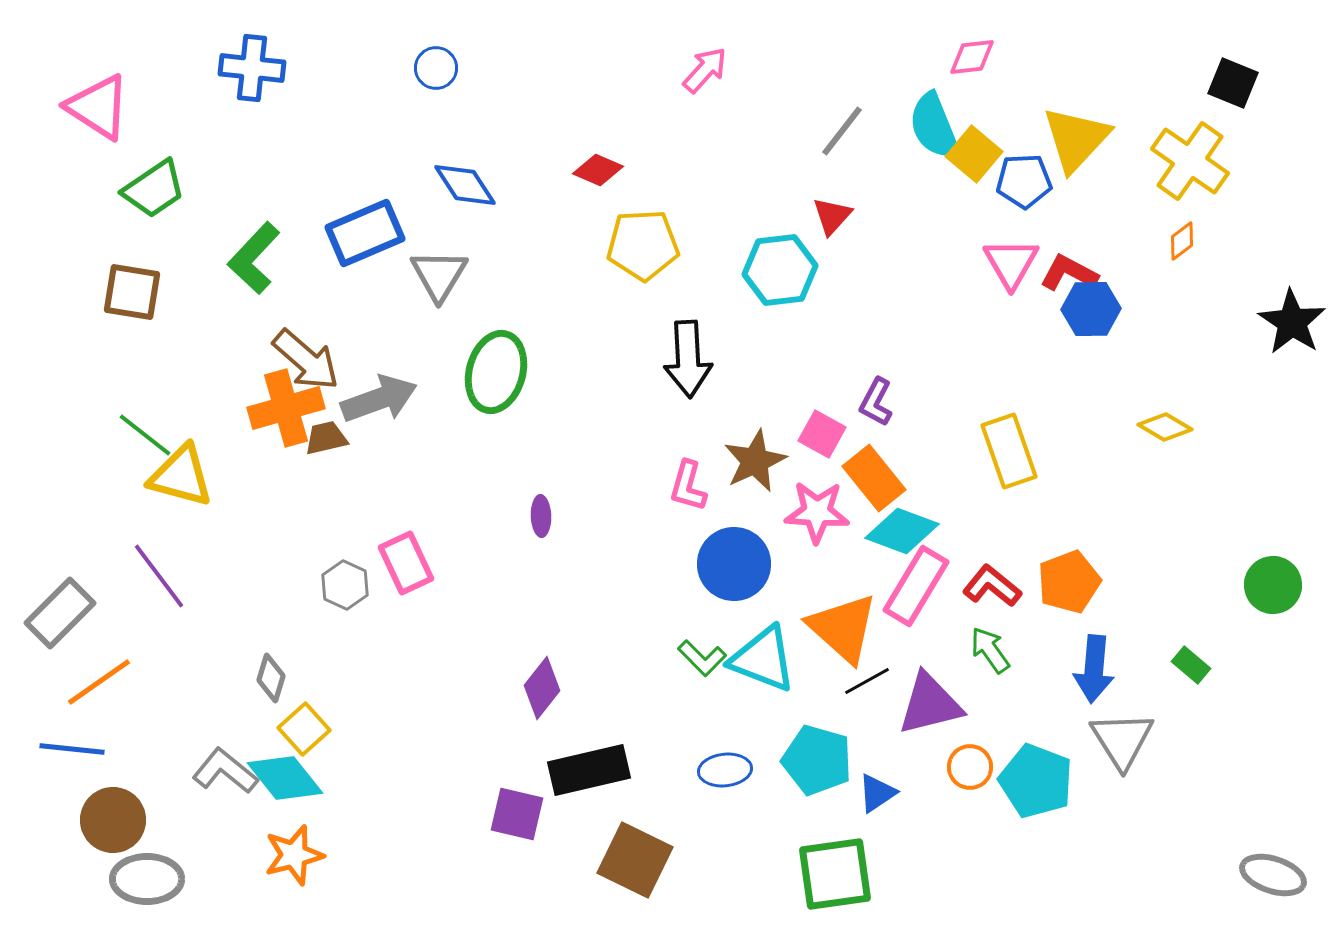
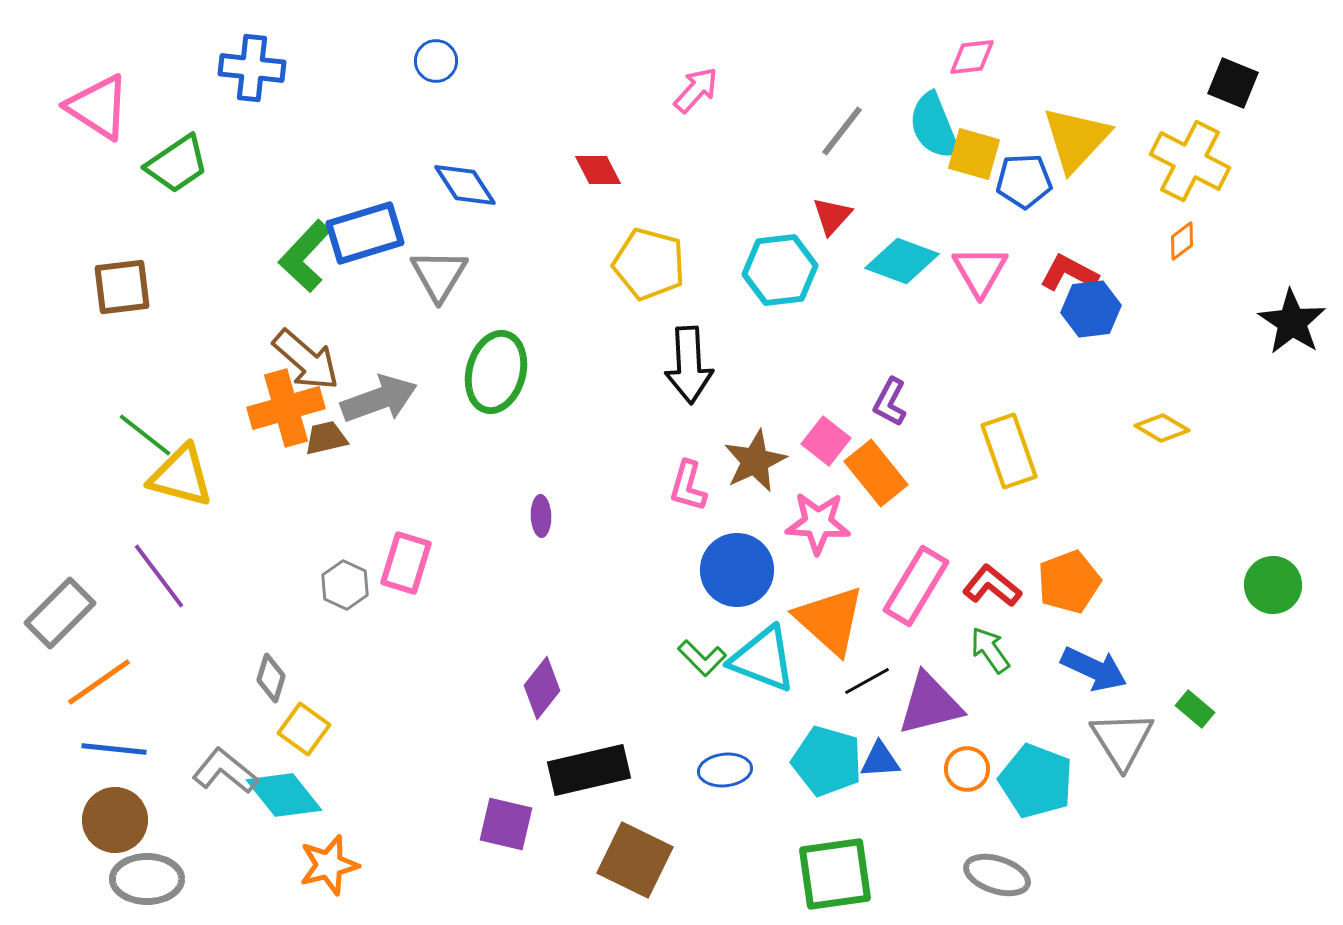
blue circle at (436, 68): moved 7 px up
pink arrow at (705, 70): moved 9 px left, 20 px down
yellow square at (974, 154): rotated 24 degrees counterclockwise
yellow cross at (1190, 161): rotated 8 degrees counterclockwise
red diamond at (598, 170): rotated 39 degrees clockwise
green trapezoid at (154, 189): moved 23 px right, 25 px up
blue rectangle at (365, 233): rotated 6 degrees clockwise
yellow pentagon at (643, 245): moved 6 px right, 19 px down; rotated 18 degrees clockwise
green L-shape at (254, 258): moved 51 px right, 2 px up
pink triangle at (1011, 263): moved 31 px left, 8 px down
brown square at (132, 292): moved 10 px left, 5 px up; rotated 16 degrees counterclockwise
blue hexagon at (1091, 309): rotated 6 degrees counterclockwise
black arrow at (688, 359): moved 1 px right, 6 px down
purple L-shape at (876, 402): moved 14 px right
yellow diamond at (1165, 427): moved 3 px left, 1 px down
pink square at (822, 434): moved 4 px right, 7 px down; rotated 9 degrees clockwise
orange rectangle at (874, 478): moved 2 px right, 5 px up
pink star at (817, 512): moved 1 px right, 11 px down
cyan diamond at (902, 531): moved 270 px up
pink rectangle at (406, 563): rotated 42 degrees clockwise
blue circle at (734, 564): moved 3 px right, 6 px down
orange triangle at (843, 628): moved 13 px left, 8 px up
green rectangle at (1191, 665): moved 4 px right, 44 px down
blue arrow at (1094, 669): rotated 70 degrees counterclockwise
yellow square at (304, 729): rotated 12 degrees counterclockwise
blue line at (72, 749): moved 42 px right
cyan pentagon at (817, 760): moved 10 px right, 1 px down
orange circle at (970, 767): moved 3 px left, 2 px down
cyan diamond at (285, 778): moved 1 px left, 17 px down
blue triangle at (877, 793): moved 3 px right, 33 px up; rotated 30 degrees clockwise
purple square at (517, 814): moved 11 px left, 10 px down
brown circle at (113, 820): moved 2 px right
orange star at (294, 855): moved 35 px right, 10 px down
gray ellipse at (1273, 875): moved 276 px left
